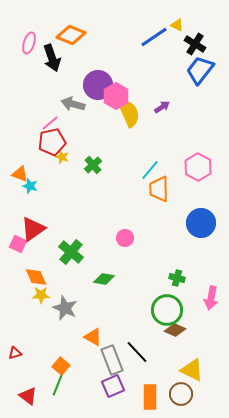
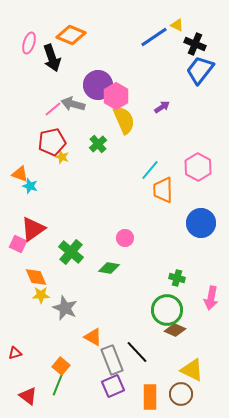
black cross at (195, 44): rotated 10 degrees counterclockwise
yellow semicircle at (129, 113): moved 5 px left, 7 px down
pink line at (50, 123): moved 3 px right, 14 px up
green cross at (93, 165): moved 5 px right, 21 px up
orange trapezoid at (159, 189): moved 4 px right, 1 px down
green diamond at (104, 279): moved 5 px right, 11 px up
